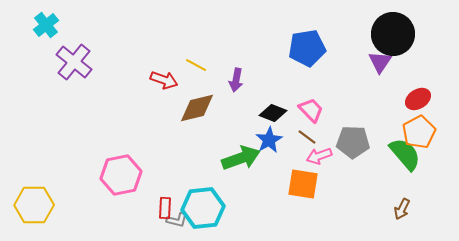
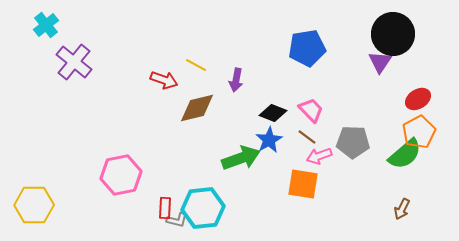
green semicircle: rotated 90 degrees clockwise
